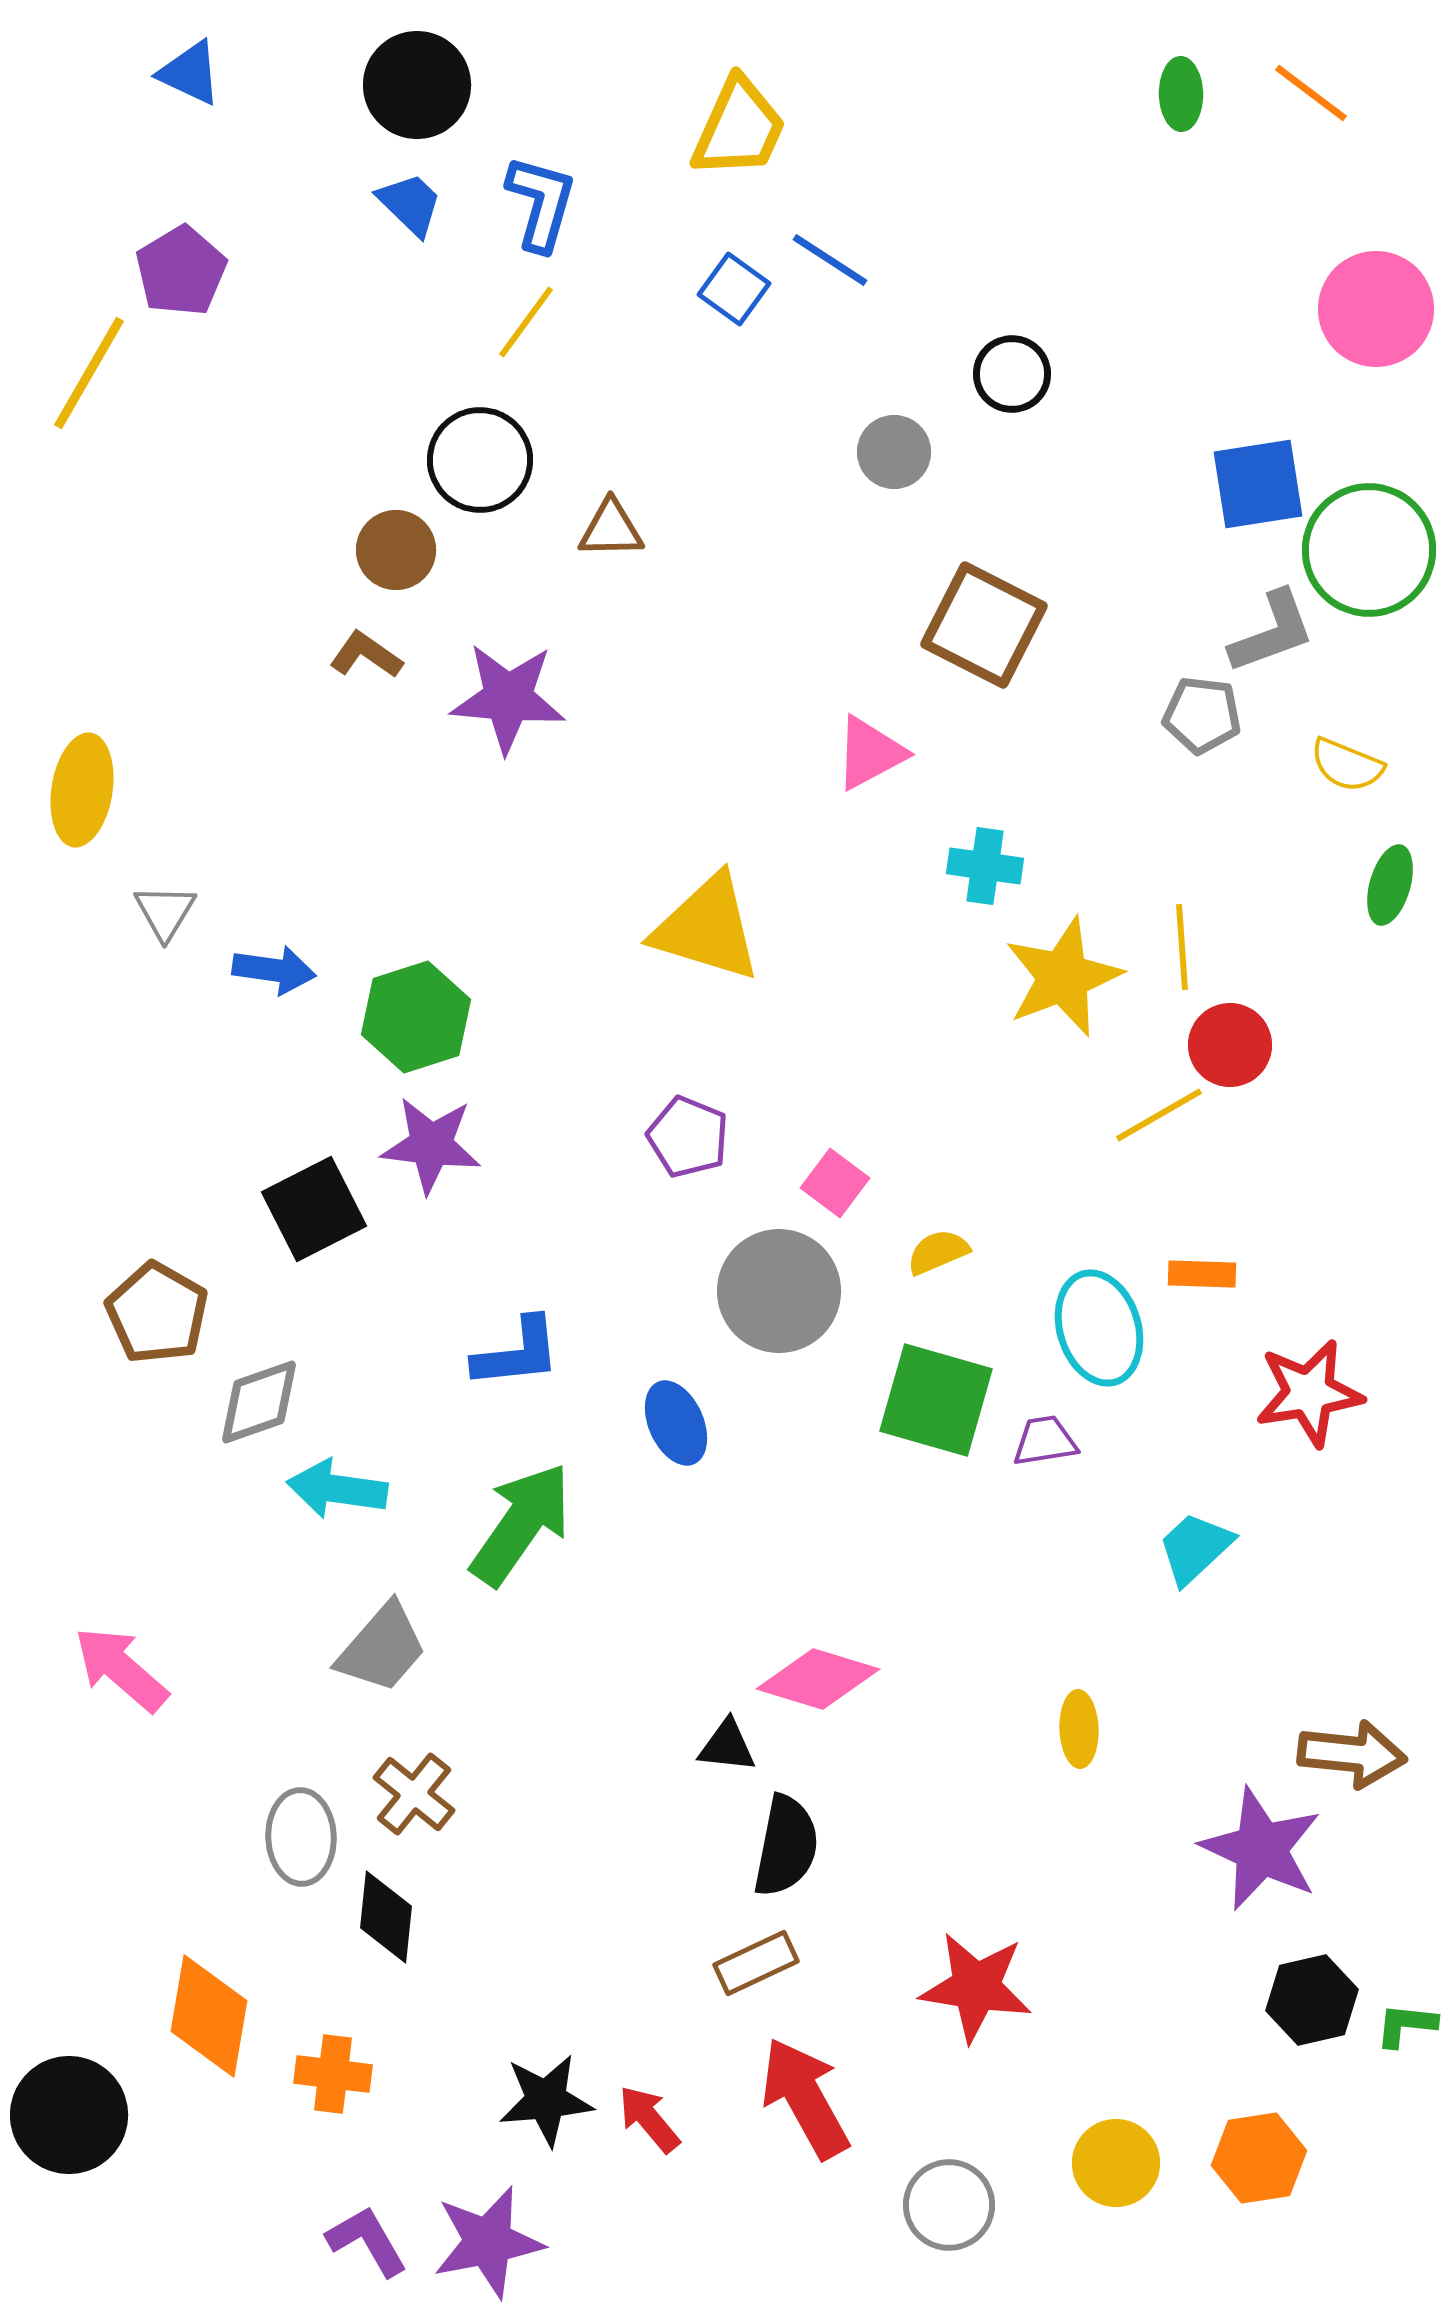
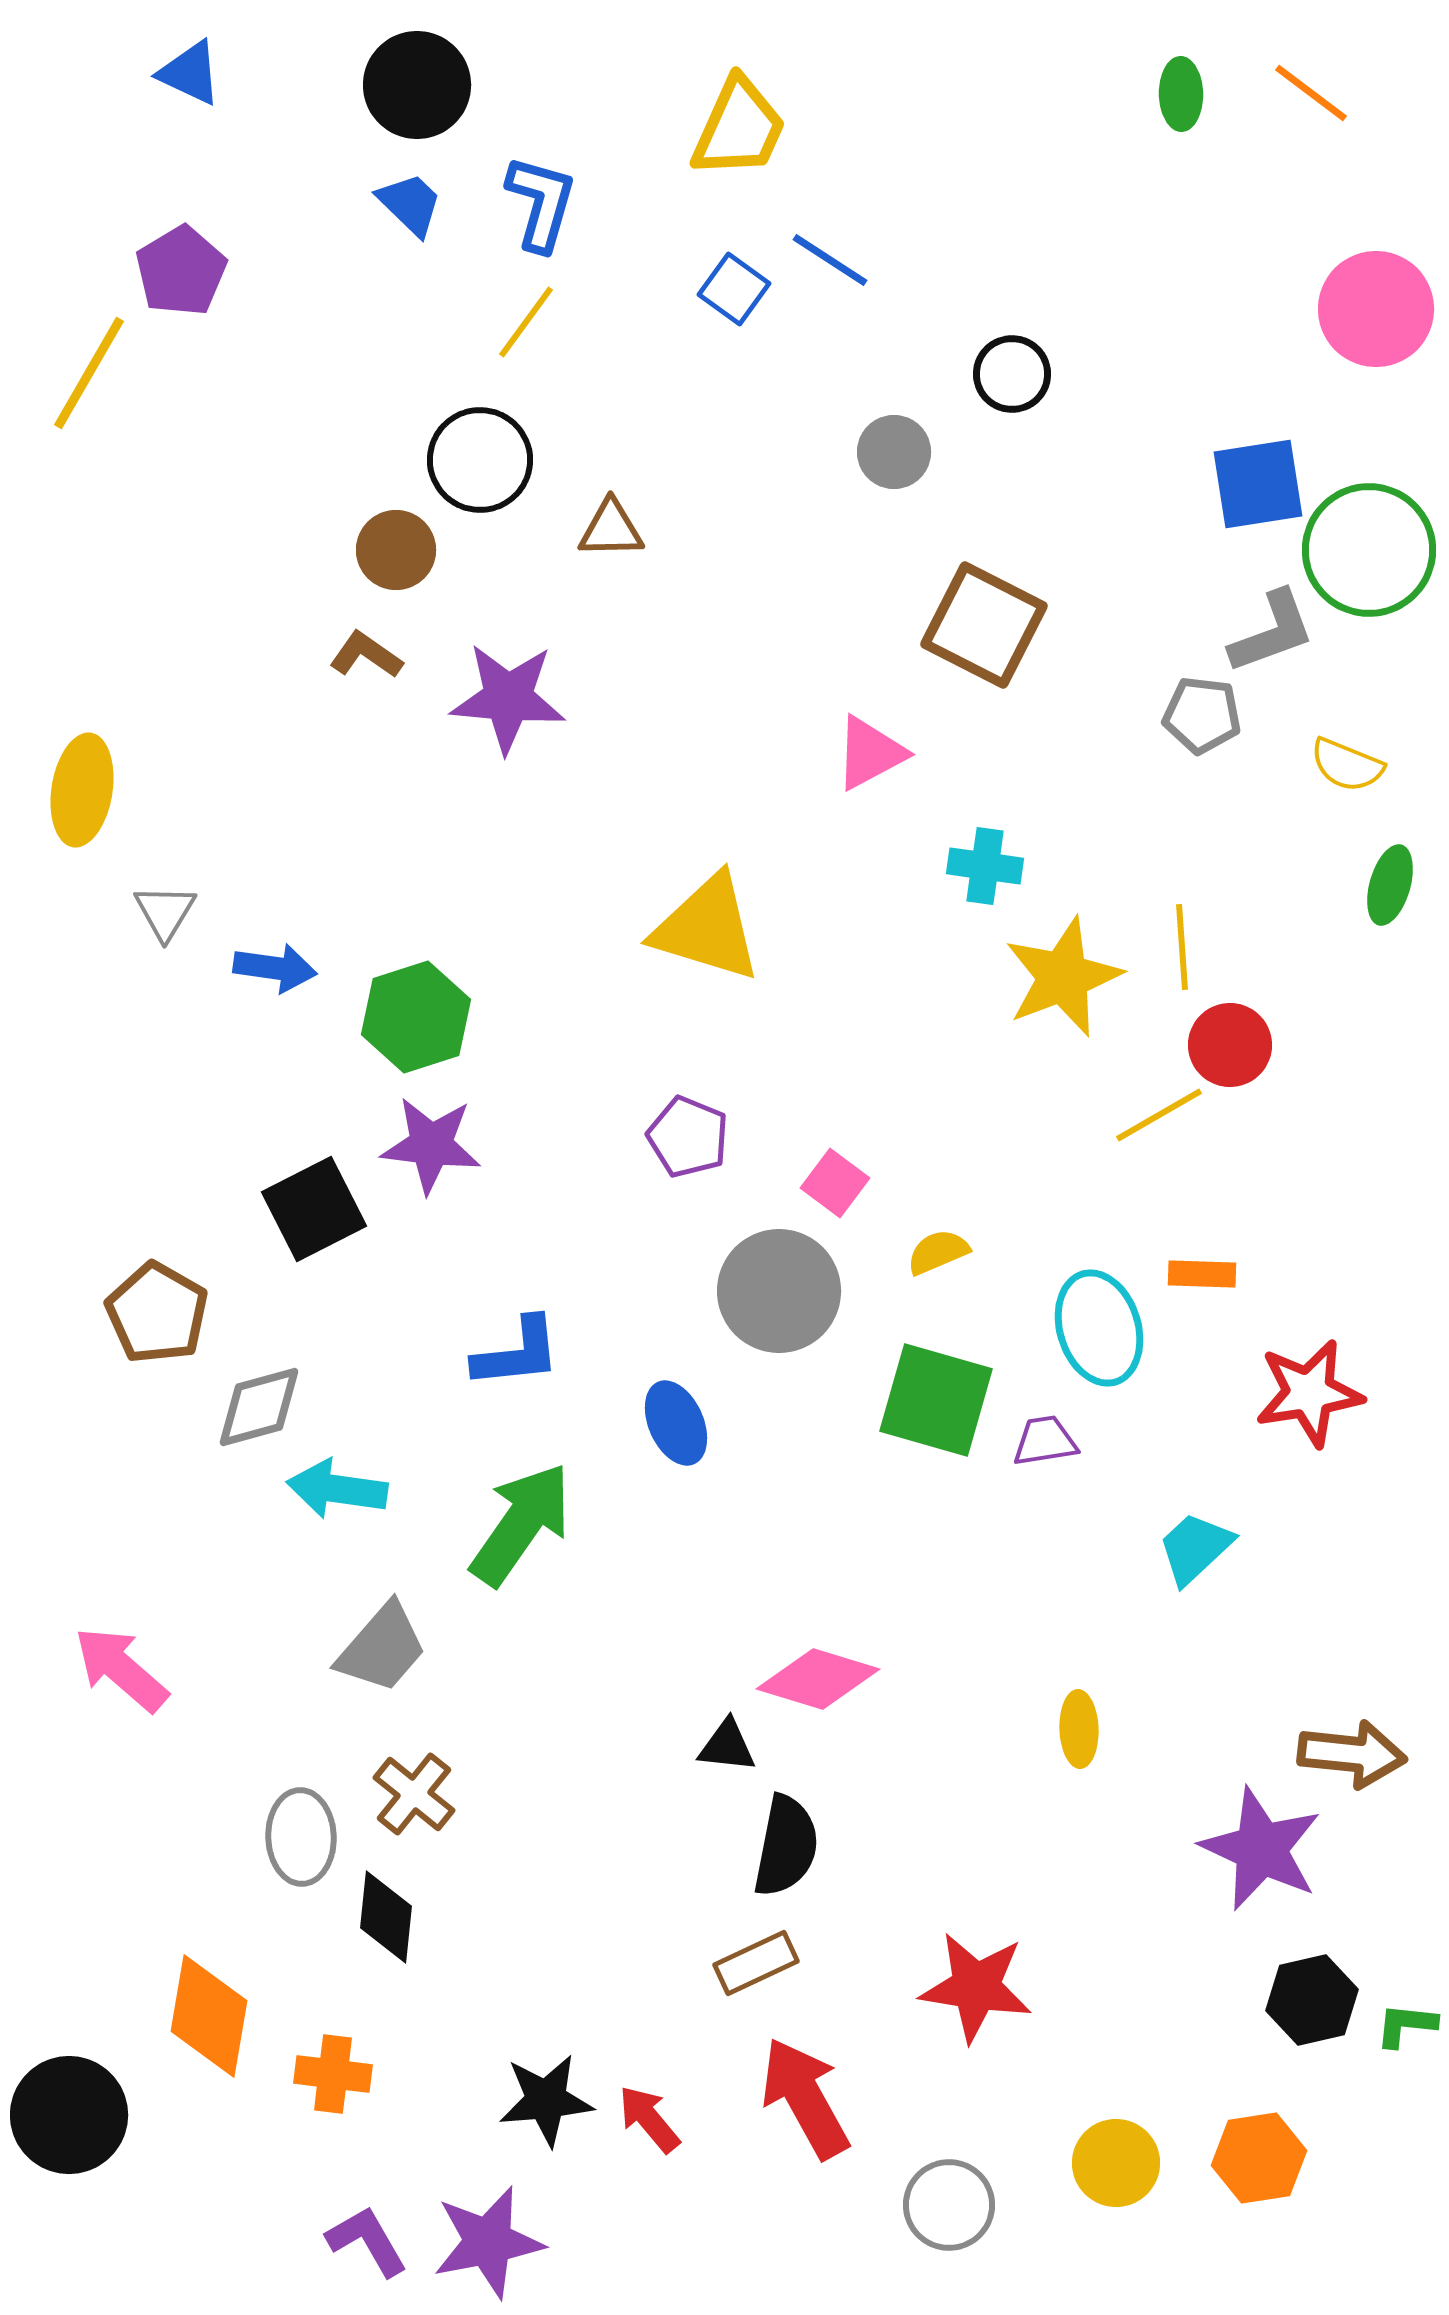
blue arrow at (274, 970): moved 1 px right, 2 px up
gray diamond at (259, 1402): moved 5 px down; rotated 4 degrees clockwise
